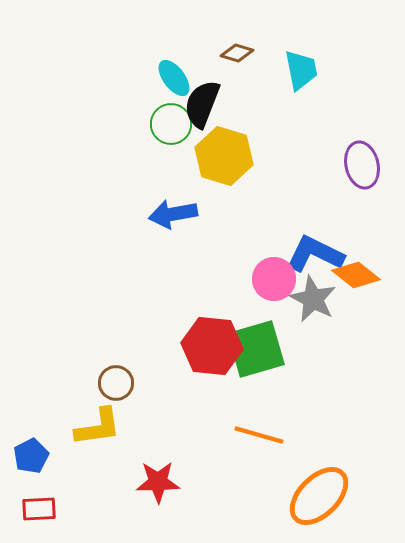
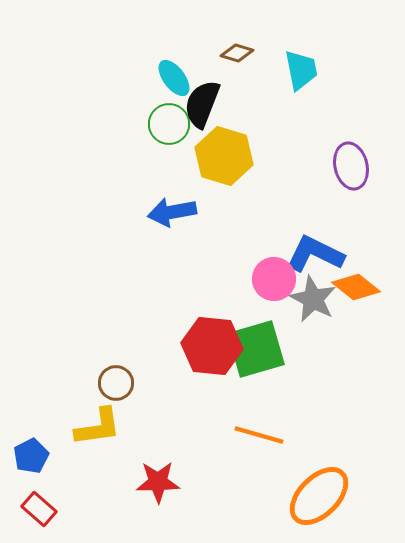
green circle: moved 2 px left
purple ellipse: moved 11 px left, 1 px down
blue arrow: moved 1 px left, 2 px up
orange diamond: moved 12 px down
red rectangle: rotated 44 degrees clockwise
